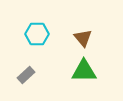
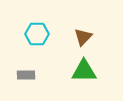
brown triangle: moved 1 px up; rotated 24 degrees clockwise
gray rectangle: rotated 42 degrees clockwise
